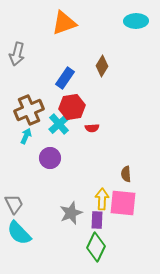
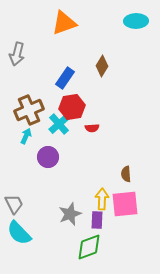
purple circle: moved 2 px left, 1 px up
pink square: moved 2 px right, 1 px down; rotated 12 degrees counterclockwise
gray star: moved 1 px left, 1 px down
green diamond: moved 7 px left; rotated 44 degrees clockwise
